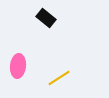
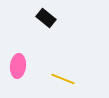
yellow line: moved 4 px right, 1 px down; rotated 55 degrees clockwise
